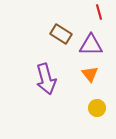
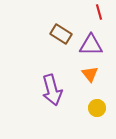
purple arrow: moved 6 px right, 11 px down
